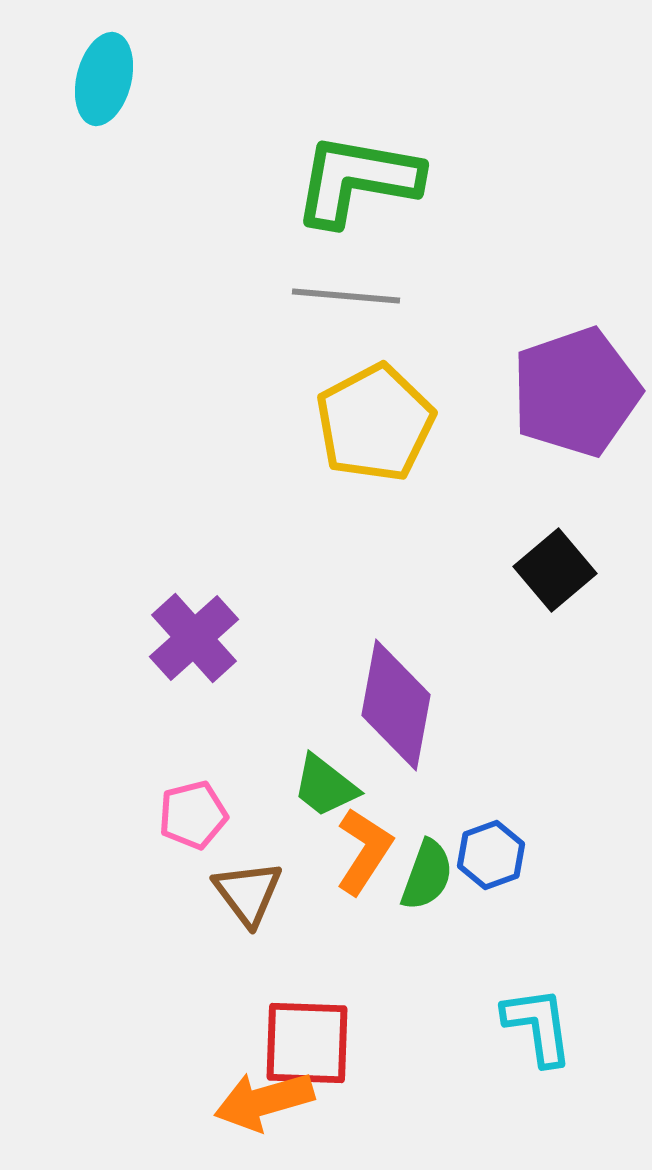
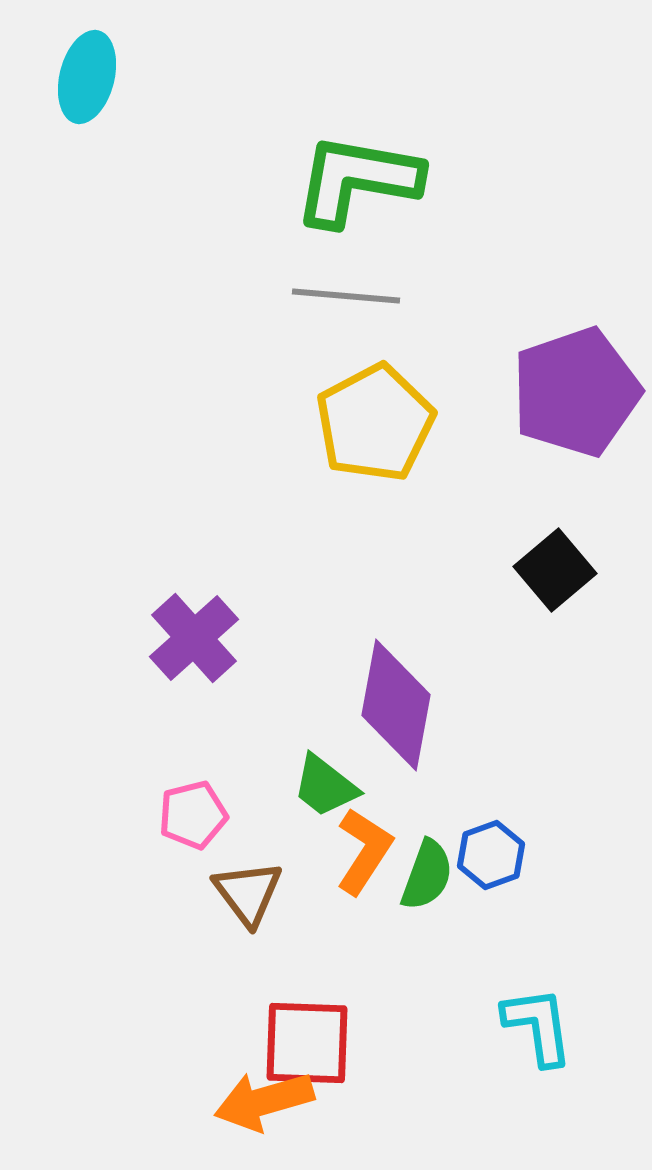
cyan ellipse: moved 17 px left, 2 px up
